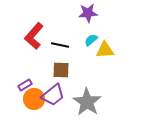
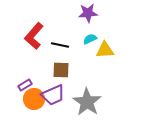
cyan semicircle: moved 1 px left, 1 px up; rotated 16 degrees clockwise
purple trapezoid: rotated 15 degrees clockwise
